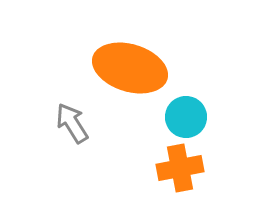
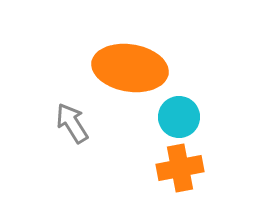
orange ellipse: rotated 8 degrees counterclockwise
cyan circle: moved 7 px left
